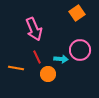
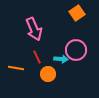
pink circle: moved 4 px left
